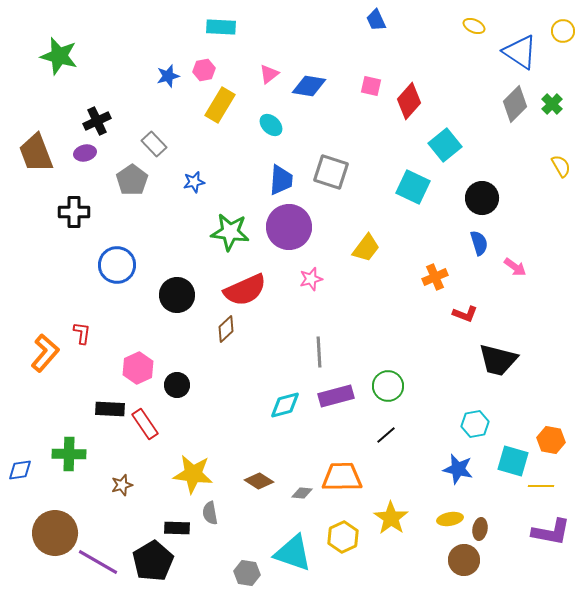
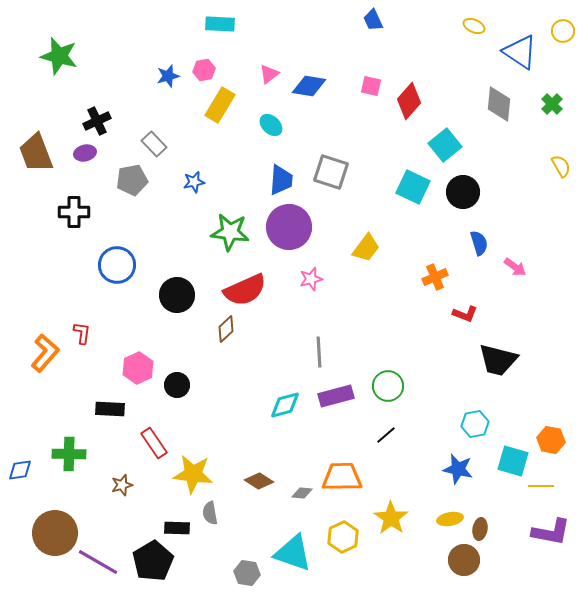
blue trapezoid at (376, 20): moved 3 px left
cyan rectangle at (221, 27): moved 1 px left, 3 px up
gray diamond at (515, 104): moved 16 px left; rotated 39 degrees counterclockwise
gray pentagon at (132, 180): rotated 24 degrees clockwise
black circle at (482, 198): moved 19 px left, 6 px up
red rectangle at (145, 424): moved 9 px right, 19 px down
